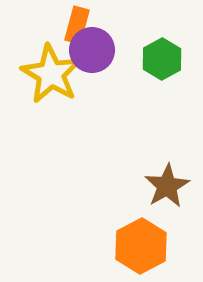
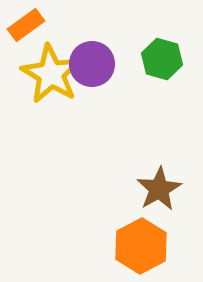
orange rectangle: moved 51 px left; rotated 39 degrees clockwise
purple circle: moved 14 px down
green hexagon: rotated 15 degrees counterclockwise
brown star: moved 8 px left, 3 px down
